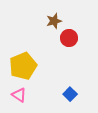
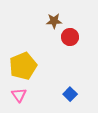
brown star: rotated 14 degrees clockwise
red circle: moved 1 px right, 1 px up
pink triangle: rotated 21 degrees clockwise
